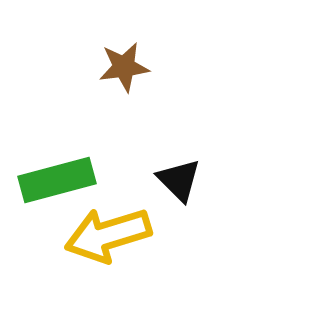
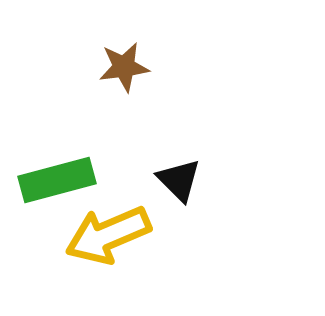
yellow arrow: rotated 6 degrees counterclockwise
